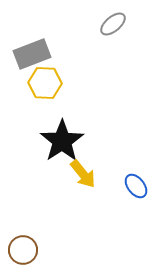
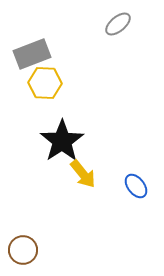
gray ellipse: moved 5 px right
